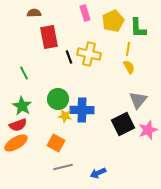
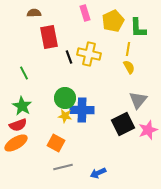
green circle: moved 7 px right, 1 px up
